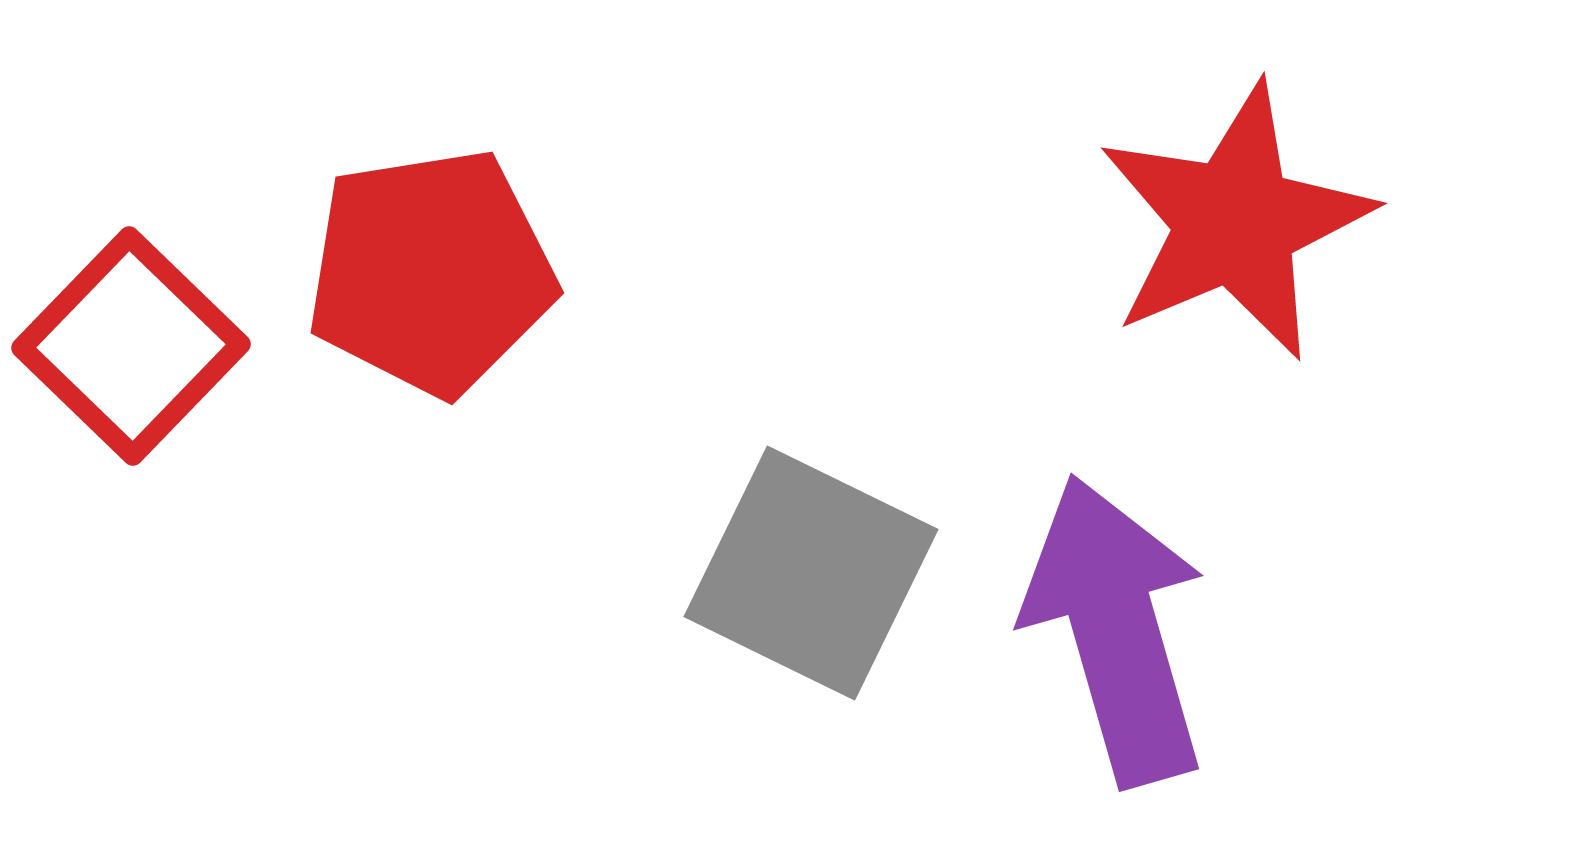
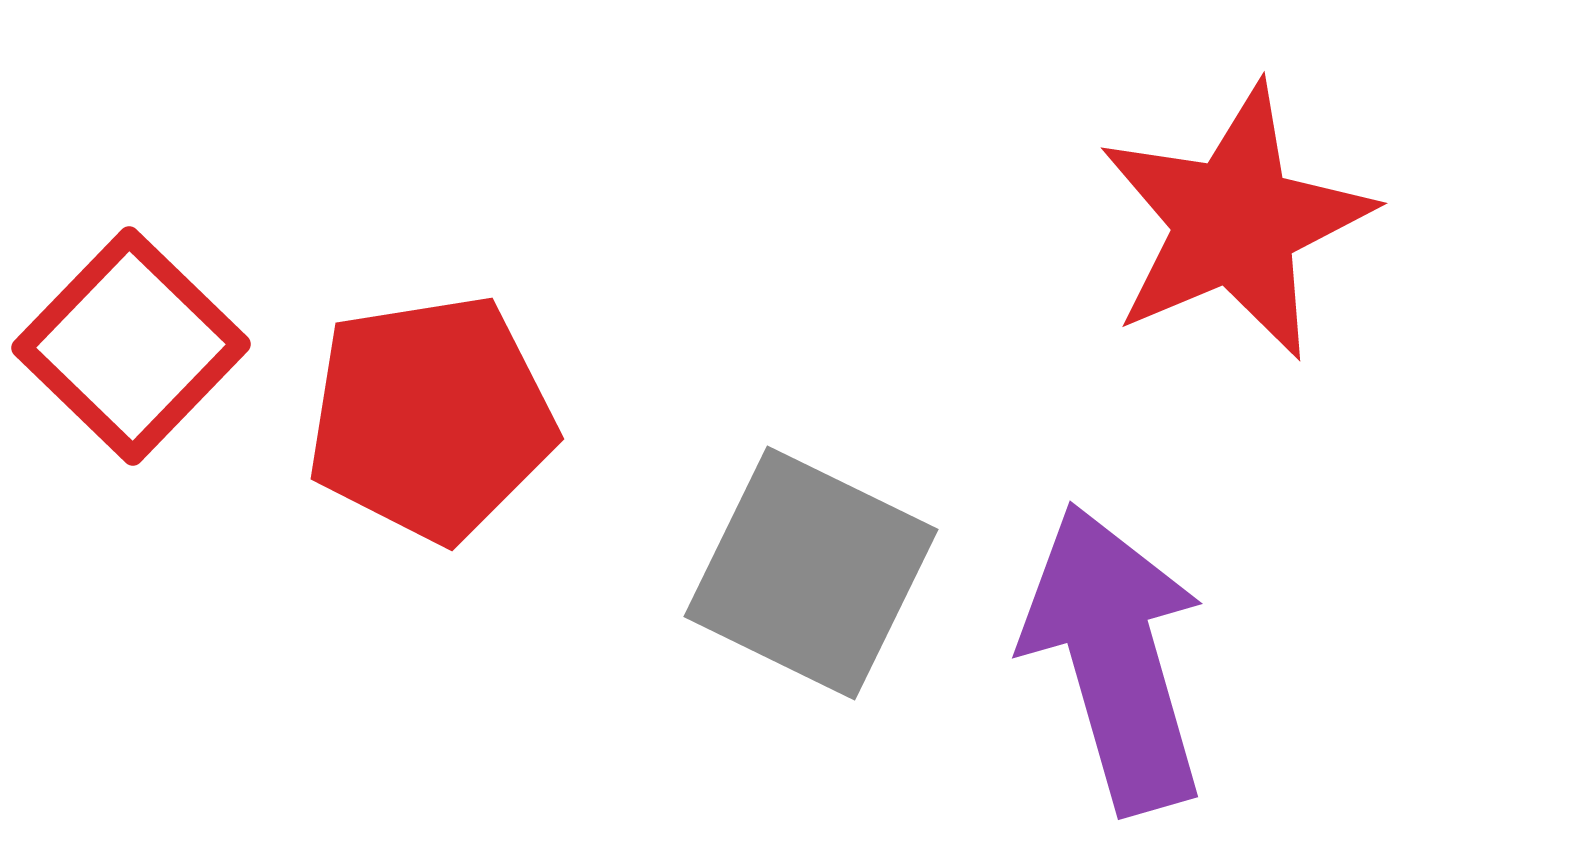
red pentagon: moved 146 px down
purple arrow: moved 1 px left, 28 px down
